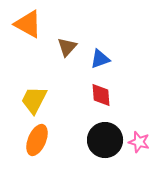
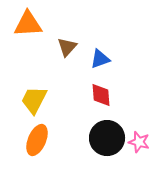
orange triangle: rotated 32 degrees counterclockwise
black circle: moved 2 px right, 2 px up
